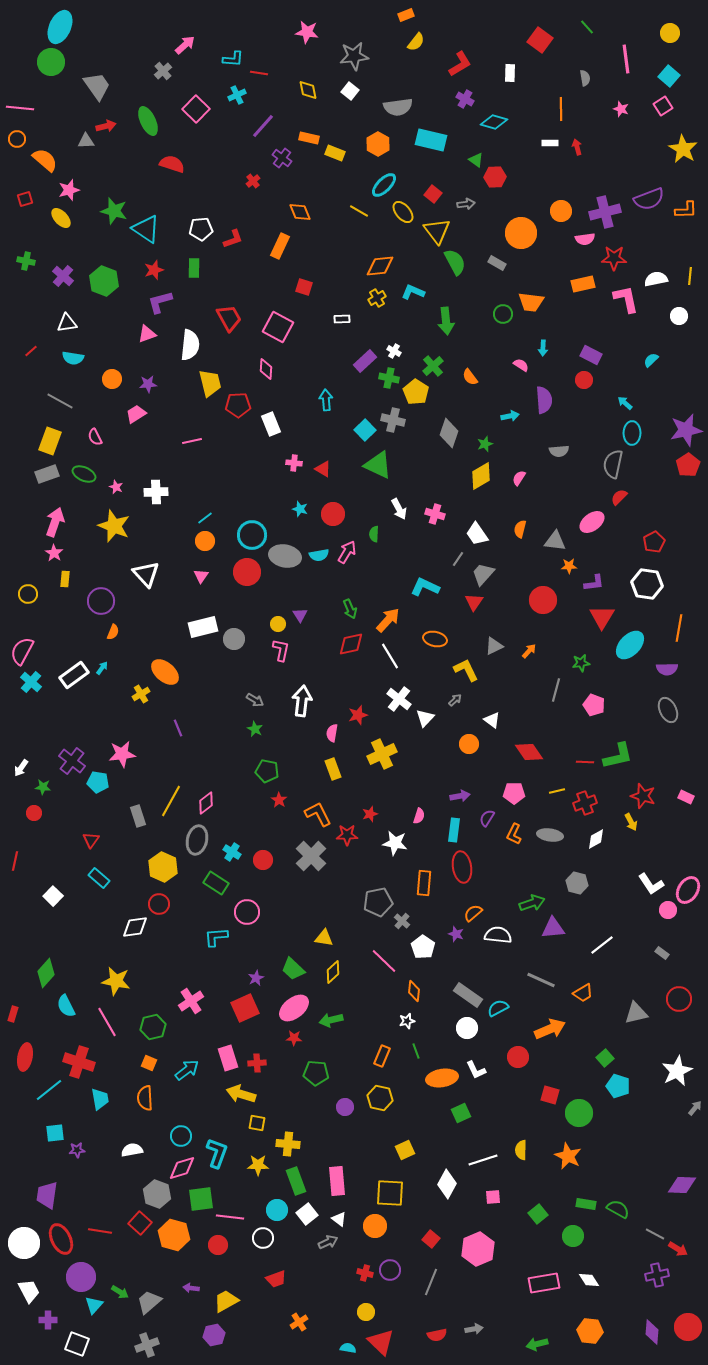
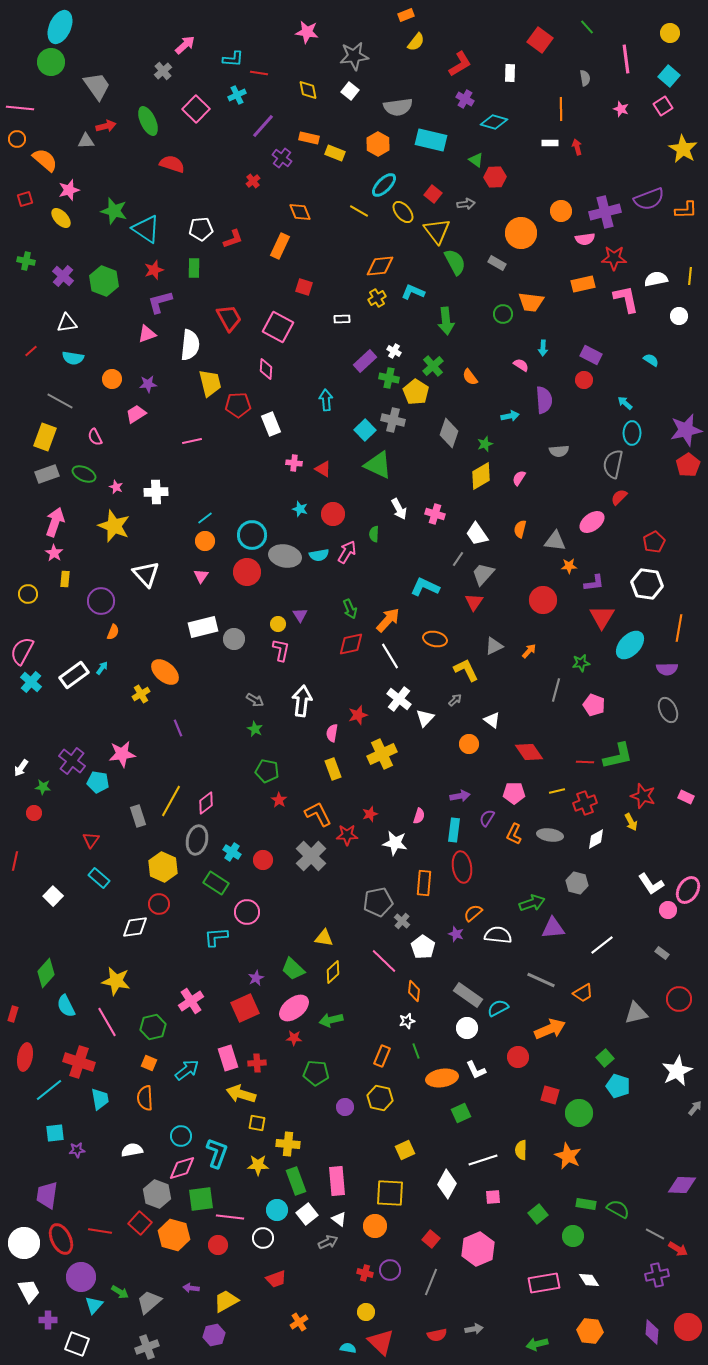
cyan semicircle at (651, 360): rotated 77 degrees clockwise
yellow rectangle at (50, 441): moved 5 px left, 4 px up
gray cross at (147, 1345): moved 2 px down
